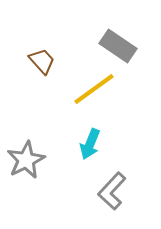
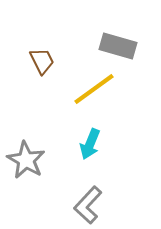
gray rectangle: rotated 18 degrees counterclockwise
brown trapezoid: rotated 16 degrees clockwise
gray star: rotated 15 degrees counterclockwise
gray L-shape: moved 24 px left, 14 px down
